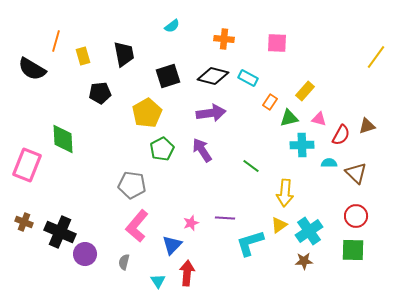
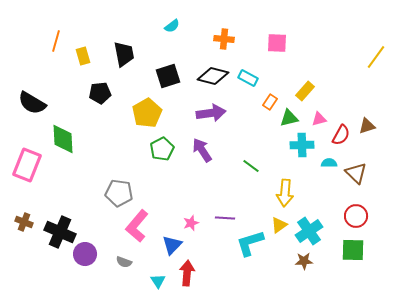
black semicircle at (32, 69): moved 34 px down
pink triangle at (319, 119): rotated 28 degrees counterclockwise
gray pentagon at (132, 185): moved 13 px left, 8 px down
gray semicircle at (124, 262): rotated 84 degrees counterclockwise
